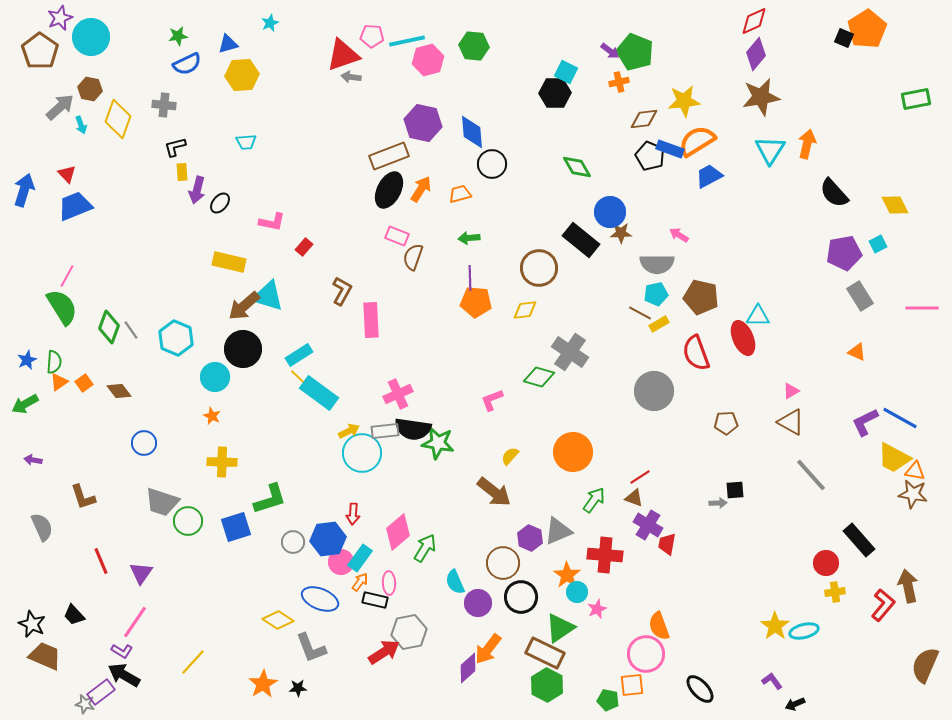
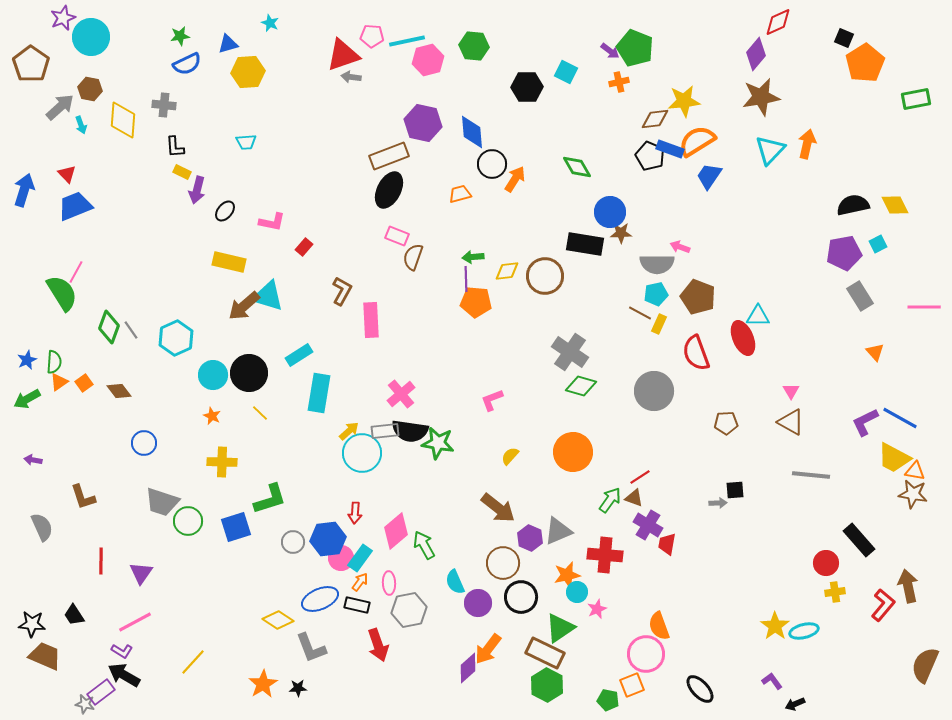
purple star at (60, 18): moved 3 px right
red diamond at (754, 21): moved 24 px right, 1 px down
cyan star at (270, 23): rotated 24 degrees counterclockwise
orange pentagon at (867, 29): moved 2 px left, 34 px down
green star at (178, 36): moved 2 px right
brown pentagon at (40, 51): moved 9 px left, 13 px down
green pentagon at (635, 52): moved 4 px up
yellow hexagon at (242, 75): moved 6 px right, 3 px up
black hexagon at (555, 93): moved 28 px left, 6 px up
yellow diamond at (118, 119): moved 5 px right, 1 px down; rotated 15 degrees counterclockwise
brown diamond at (644, 119): moved 11 px right
black L-shape at (175, 147): rotated 80 degrees counterclockwise
cyan triangle at (770, 150): rotated 12 degrees clockwise
yellow rectangle at (182, 172): rotated 60 degrees counterclockwise
blue trapezoid at (709, 176): rotated 28 degrees counterclockwise
orange arrow at (421, 189): moved 94 px right, 10 px up
black semicircle at (834, 193): moved 19 px right, 12 px down; rotated 120 degrees clockwise
black ellipse at (220, 203): moved 5 px right, 8 px down
pink arrow at (679, 235): moved 1 px right, 12 px down; rotated 12 degrees counterclockwise
green arrow at (469, 238): moved 4 px right, 19 px down
black rectangle at (581, 240): moved 4 px right, 4 px down; rotated 30 degrees counterclockwise
brown circle at (539, 268): moved 6 px right, 8 px down
pink line at (67, 276): moved 9 px right, 4 px up
purple line at (470, 278): moved 4 px left, 1 px down
brown pentagon at (701, 297): moved 3 px left; rotated 8 degrees clockwise
green semicircle at (62, 307): moved 14 px up
pink line at (922, 308): moved 2 px right, 1 px up
yellow diamond at (525, 310): moved 18 px left, 39 px up
yellow rectangle at (659, 324): rotated 36 degrees counterclockwise
cyan hexagon at (176, 338): rotated 12 degrees clockwise
black circle at (243, 349): moved 6 px right, 24 px down
orange triangle at (857, 352): moved 18 px right; rotated 24 degrees clockwise
cyan circle at (215, 377): moved 2 px left, 2 px up
yellow line at (298, 377): moved 38 px left, 36 px down
green diamond at (539, 377): moved 42 px right, 9 px down
pink triangle at (791, 391): rotated 30 degrees counterclockwise
cyan rectangle at (319, 393): rotated 63 degrees clockwise
pink cross at (398, 394): moved 3 px right; rotated 16 degrees counterclockwise
green arrow at (25, 404): moved 2 px right, 5 px up
black semicircle at (413, 429): moved 3 px left, 2 px down
yellow arrow at (349, 431): rotated 15 degrees counterclockwise
gray line at (811, 475): rotated 42 degrees counterclockwise
brown arrow at (494, 492): moved 4 px right, 16 px down
green arrow at (594, 500): moved 16 px right
red arrow at (353, 514): moved 2 px right, 1 px up
pink diamond at (398, 532): moved 2 px left, 1 px up
green arrow at (425, 548): moved 1 px left, 3 px up; rotated 60 degrees counterclockwise
red line at (101, 561): rotated 24 degrees clockwise
pink circle at (341, 562): moved 4 px up
orange star at (567, 575): rotated 24 degrees clockwise
blue ellipse at (320, 599): rotated 45 degrees counterclockwise
black rectangle at (375, 600): moved 18 px left, 5 px down
black trapezoid at (74, 615): rotated 10 degrees clockwise
pink line at (135, 622): rotated 28 degrees clockwise
black star at (32, 624): rotated 20 degrees counterclockwise
gray hexagon at (409, 632): moved 22 px up
red arrow at (384, 652): moved 6 px left, 7 px up; rotated 104 degrees clockwise
orange square at (632, 685): rotated 15 degrees counterclockwise
